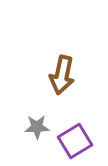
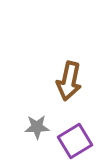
brown arrow: moved 7 px right, 6 px down
